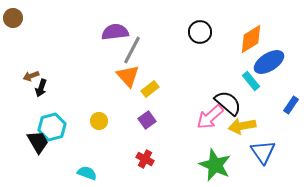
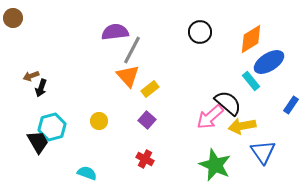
purple square: rotated 12 degrees counterclockwise
